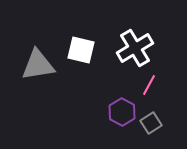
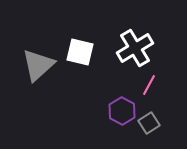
white square: moved 1 px left, 2 px down
gray triangle: rotated 33 degrees counterclockwise
purple hexagon: moved 1 px up
gray square: moved 2 px left
